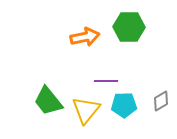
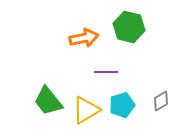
green hexagon: rotated 12 degrees clockwise
orange arrow: moved 1 px left, 1 px down
purple line: moved 9 px up
cyan pentagon: moved 2 px left; rotated 15 degrees counterclockwise
yellow triangle: rotated 20 degrees clockwise
